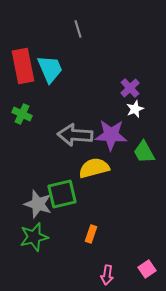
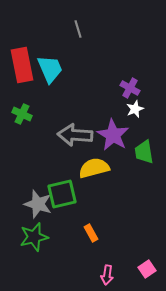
red rectangle: moved 1 px left, 1 px up
purple cross: rotated 18 degrees counterclockwise
purple star: moved 2 px right; rotated 28 degrees clockwise
green trapezoid: rotated 20 degrees clockwise
orange rectangle: moved 1 px up; rotated 48 degrees counterclockwise
